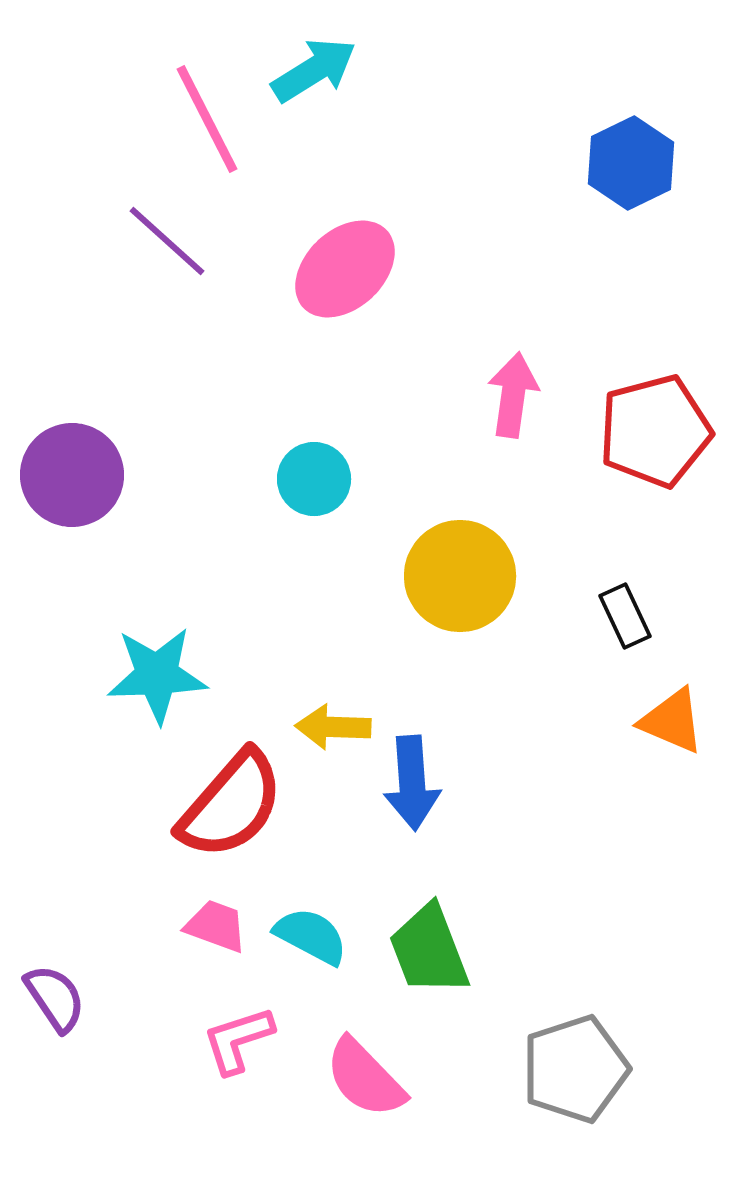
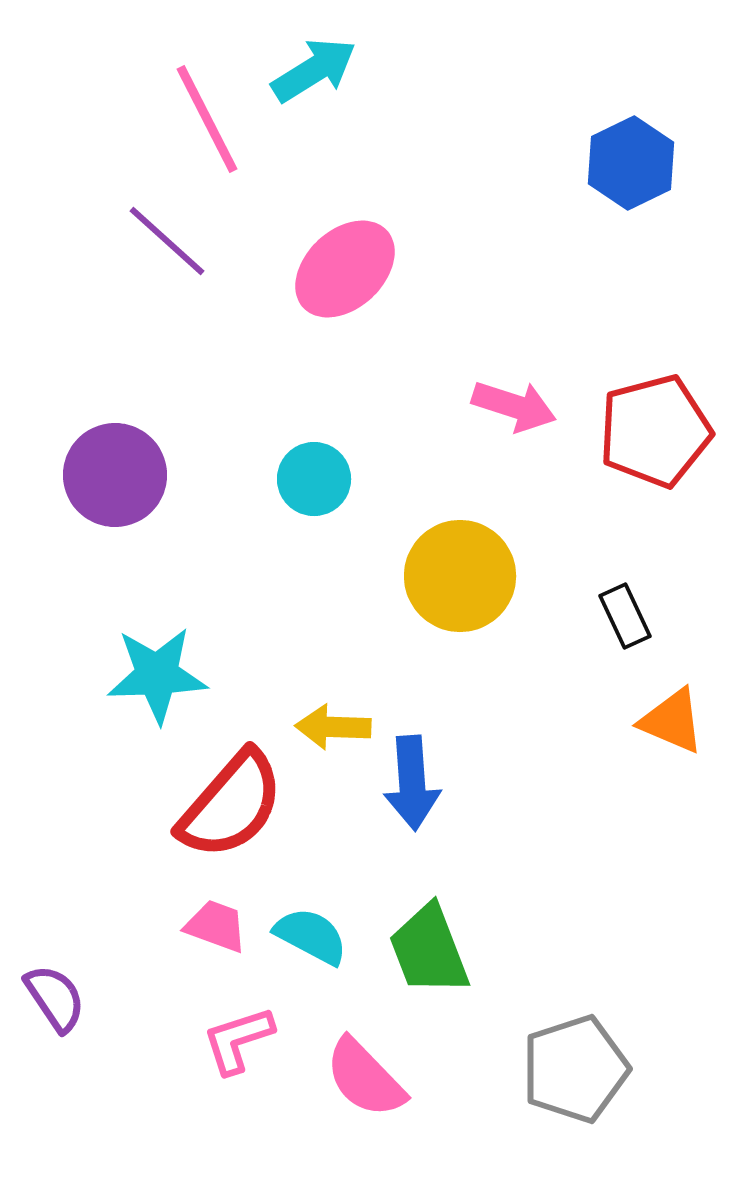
pink arrow: moved 1 px right, 11 px down; rotated 100 degrees clockwise
purple circle: moved 43 px right
